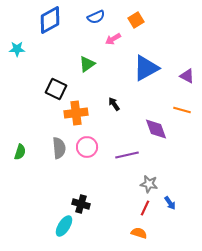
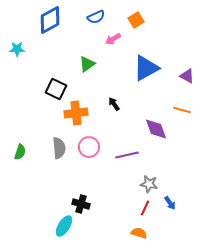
pink circle: moved 2 px right
